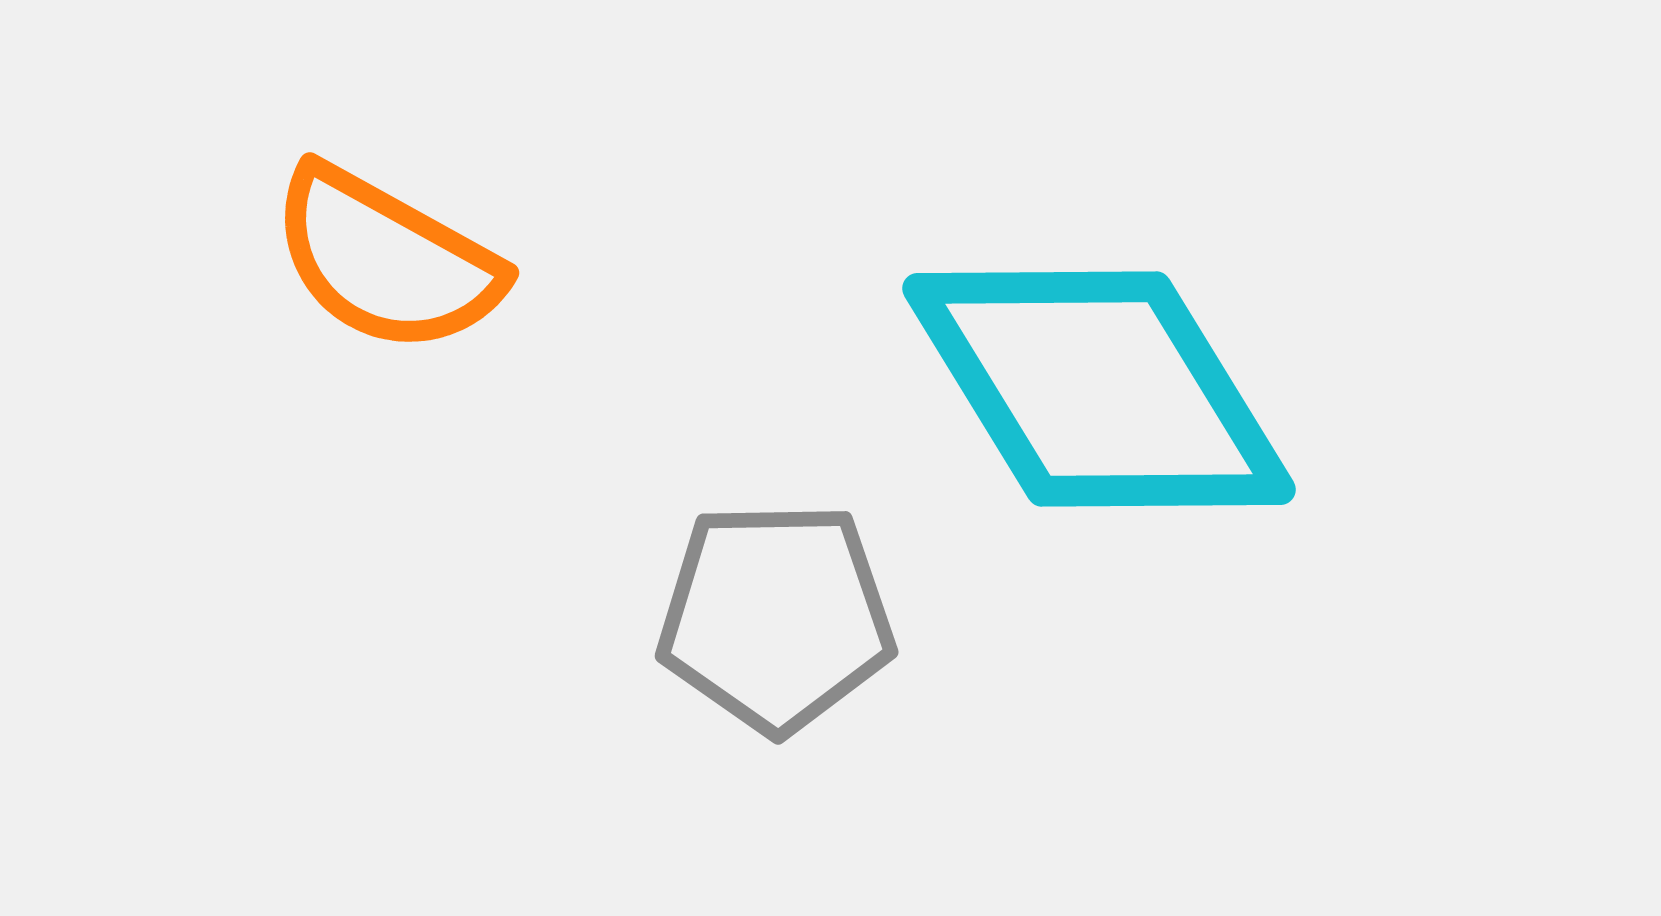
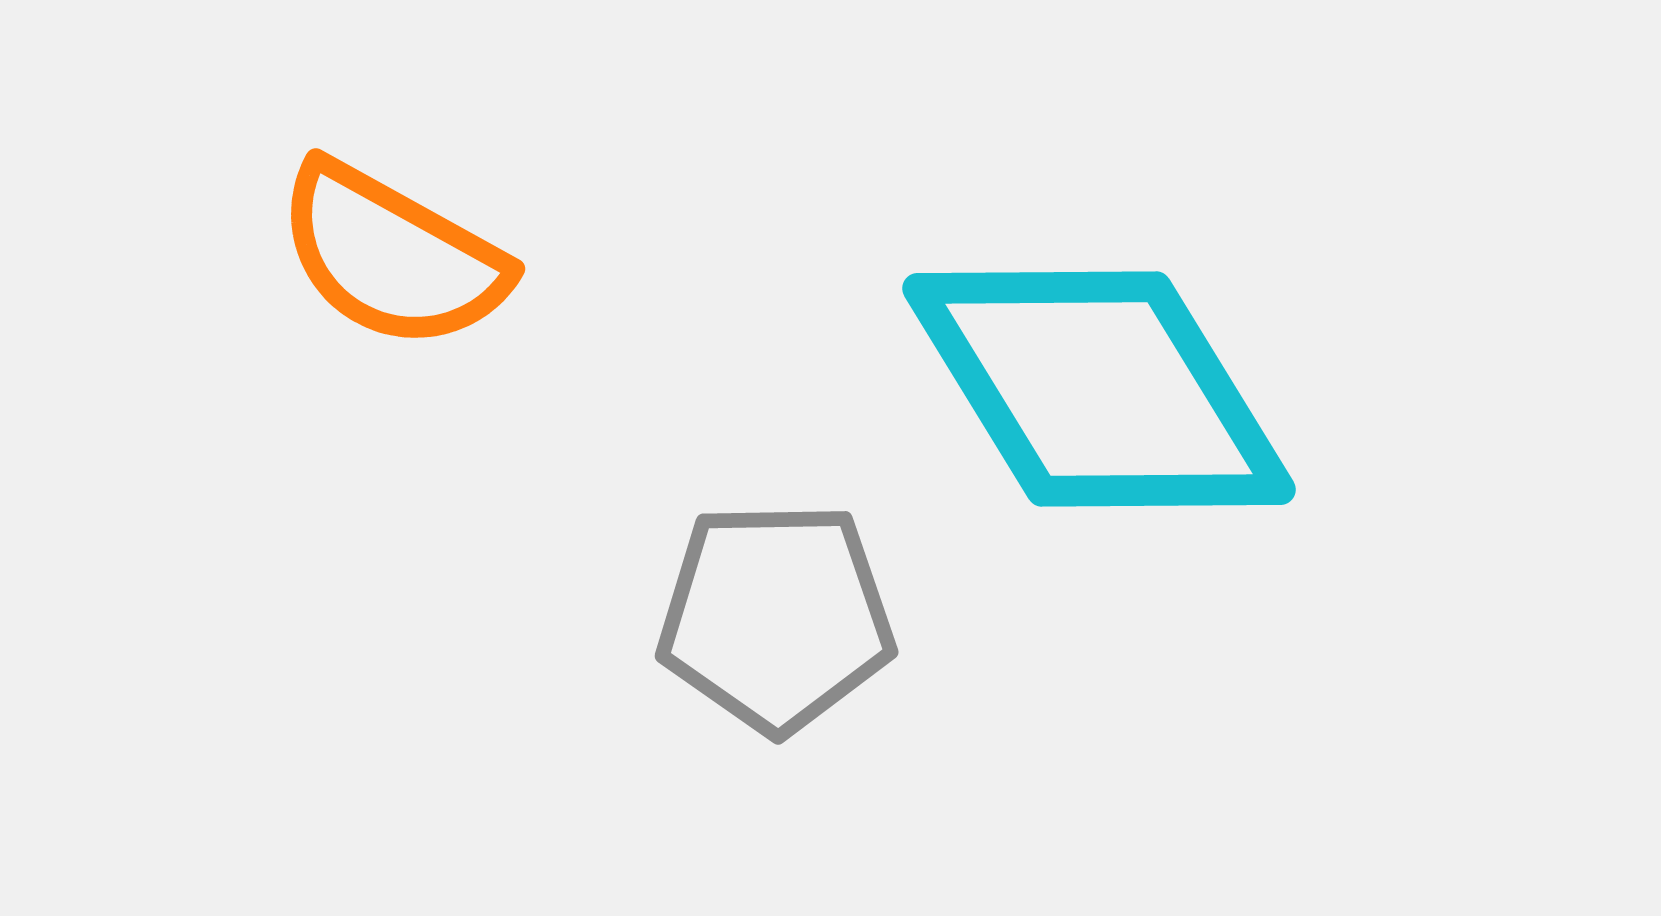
orange semicircle: moved 6 px right, 4 px up
